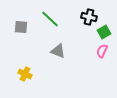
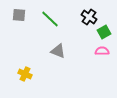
black cross: rotated 21 degrees clockwise
gray square: moved 2 px left, 12 px up
pink semicircle: rotated 64 degrees clockwise
